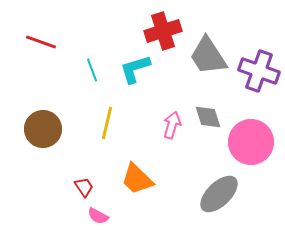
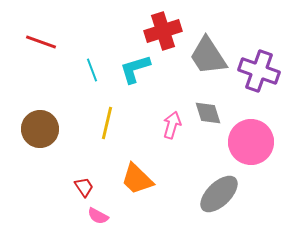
gray diamond: moved 4 px up
brown circle: moved 3 px left
